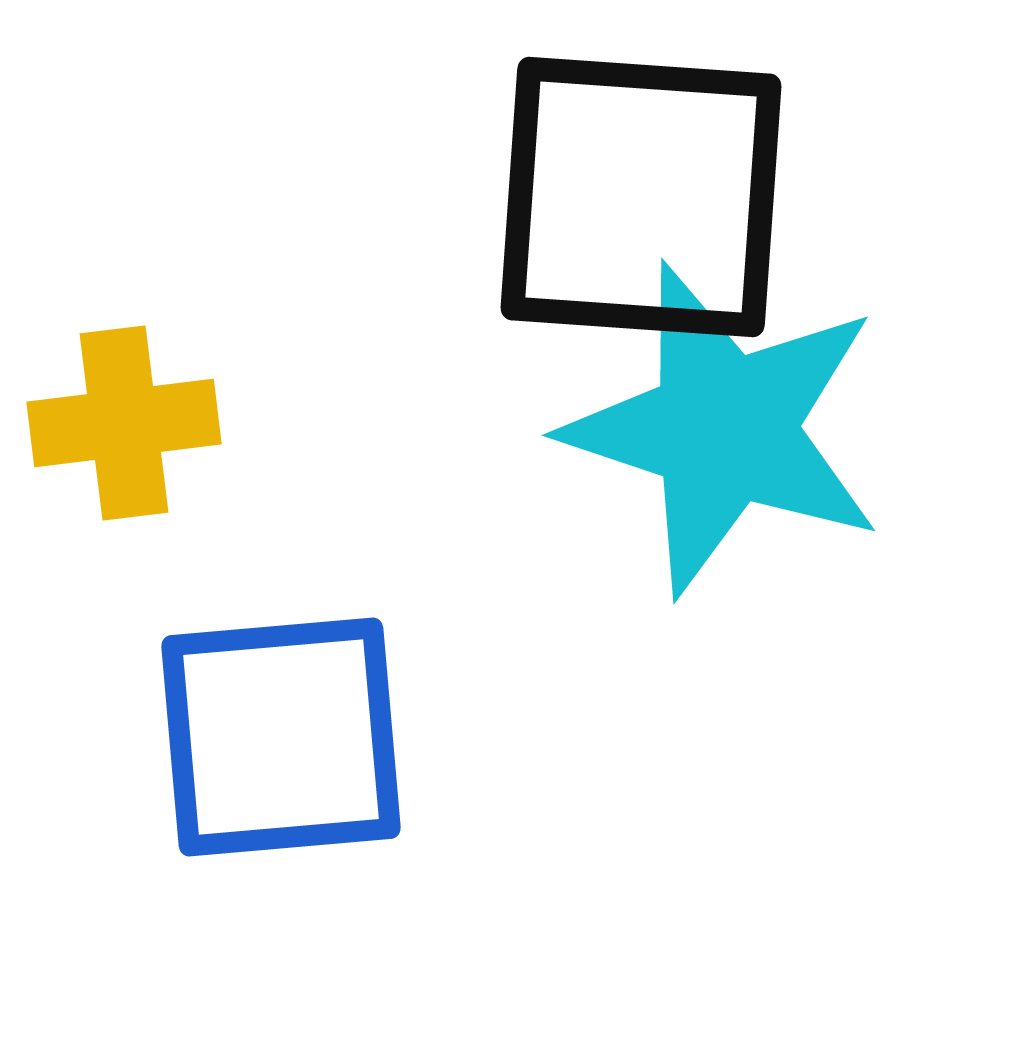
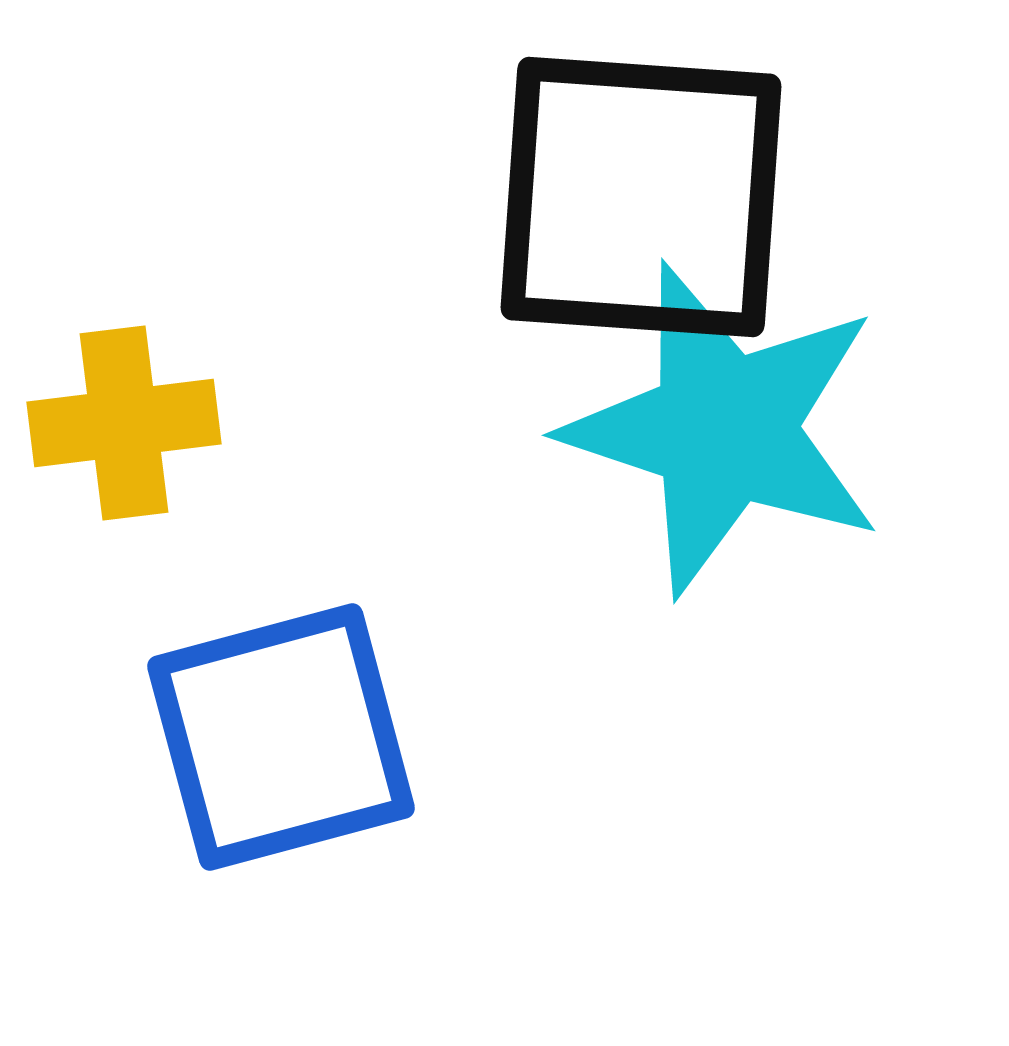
blue square: rotated 10 degrees counterclockwise
